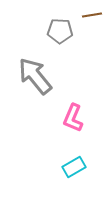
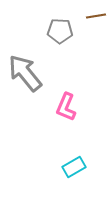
brown line: moved 4 px right, 1 px down
gray arrow: moved 10 px left, 3 px up
pink L-shape: moved 7 px left, 11 px up
